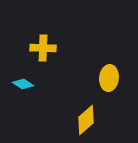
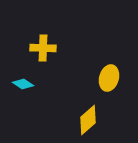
yellow ellipse: rotated 10 degrees clockwise
yellow diamond: moved 2 px right
